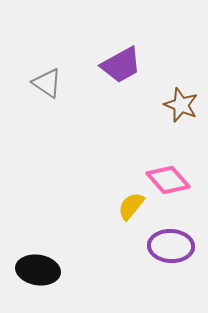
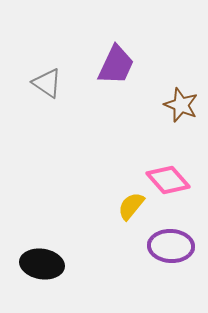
purple trapezoid: moved 5 px left; rotated 36 degrees counterclockwise
black ellipse: moved 4 px right, 6 px up
